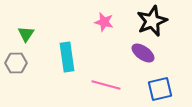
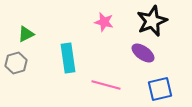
green triangle: rotated 30 degrees clockwise
cyan rectangle: moved 1 px right, 1 px down
gray hexagon: rotated 15 degrees counterclockwise
